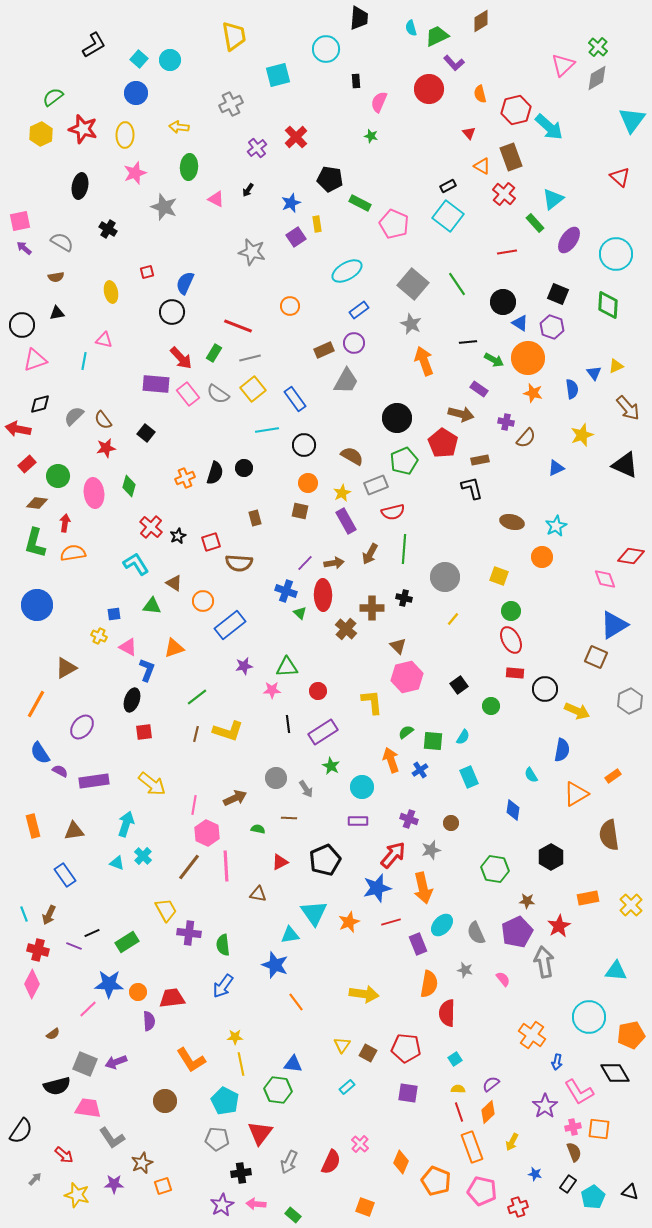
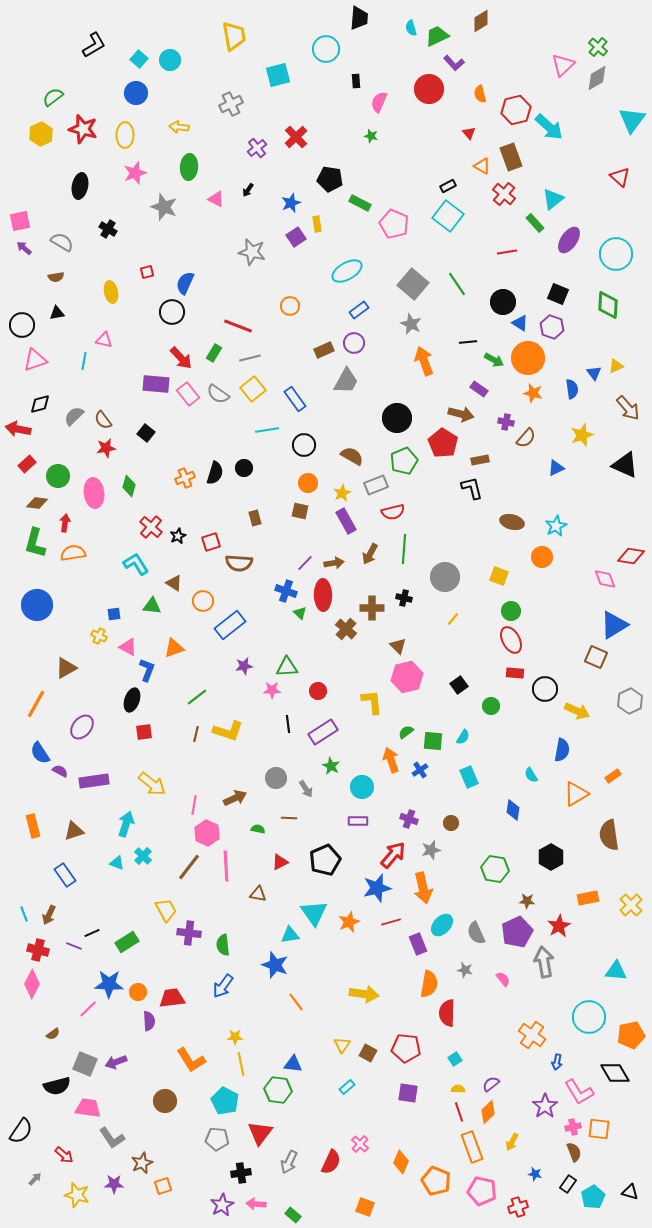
brown triangle at (74, 831): rotated 10 degrees counterclockwise
